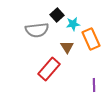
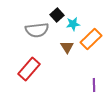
orange rectangle: rotated 70 degrees clockwise
red rectangle: moved 20 px left
